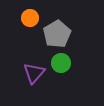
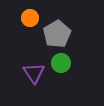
purple triangle: rotated 15 degrees counterclockwise
